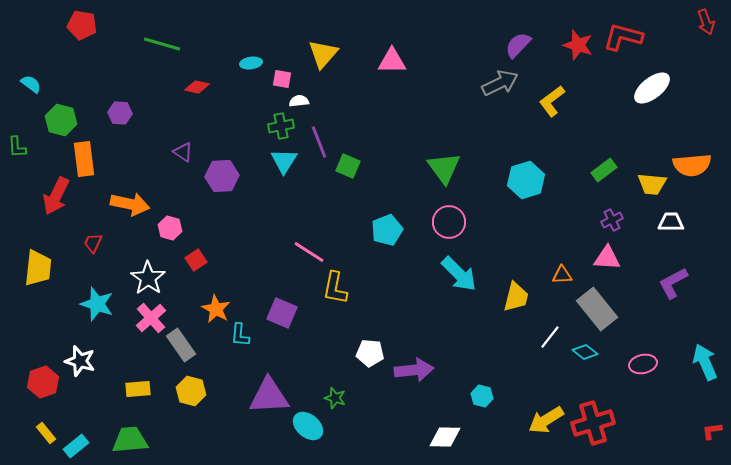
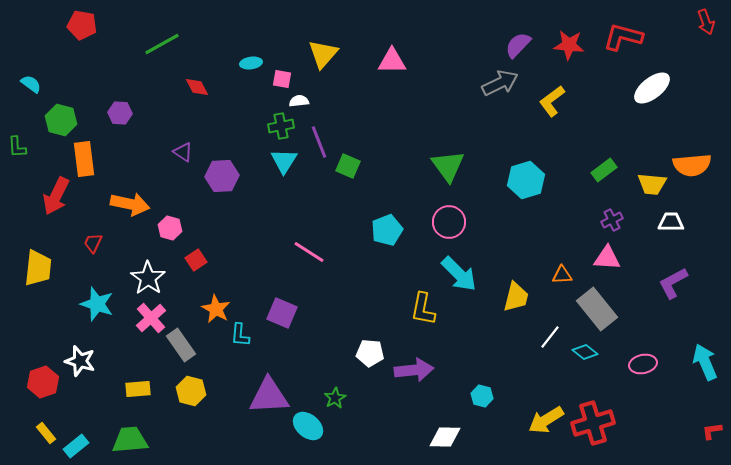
green line at (162, 44): rotated 45 degrees counterclockwise
red star at (578, 45): moved 9 px left; rotated 12 degrees counterclockwise
red diamond at (197, 87): rotated 50 degrees clockwise
green triangle at (444, 168): moved 4 px right, 2 px up
yellow L-shape at (335, 288): moved 88 px right, 21 px down
green star at (335, 398): rotated 25 degrees clockwise
